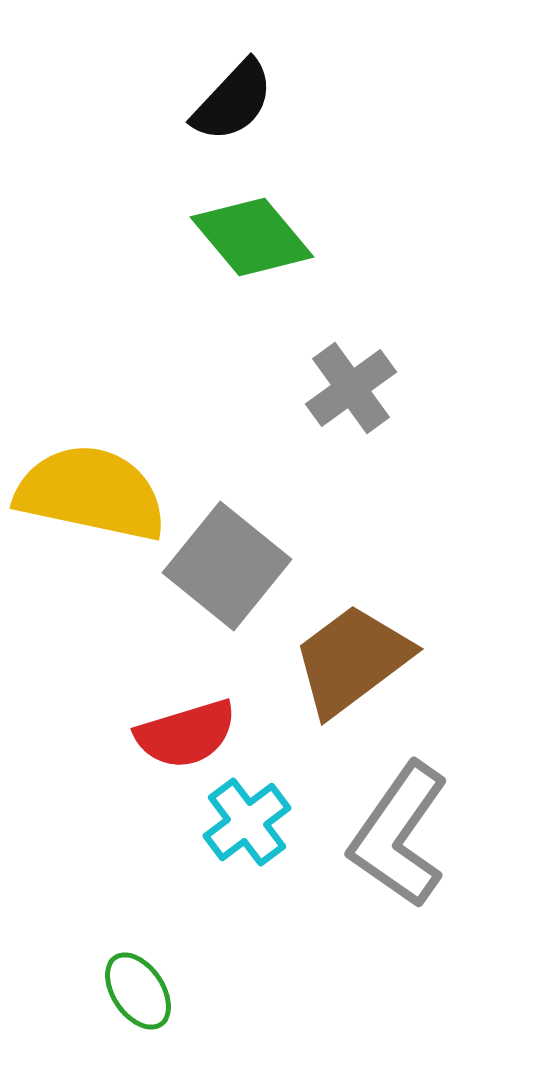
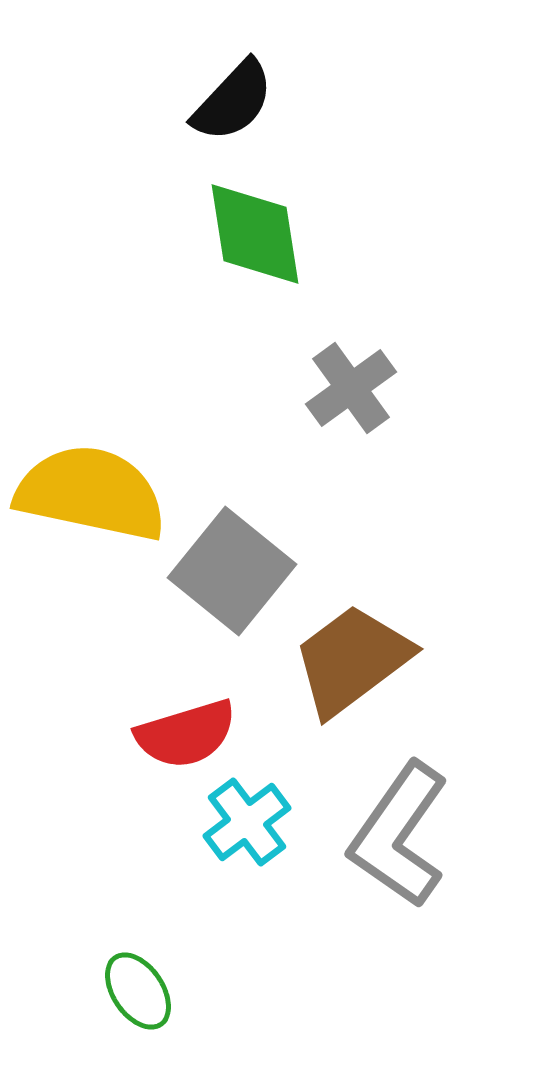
green diamond: moved 3 px right, 3 px up; rotated 31 degrees clockwise
gray square: moved 5 px right, 5 px down
